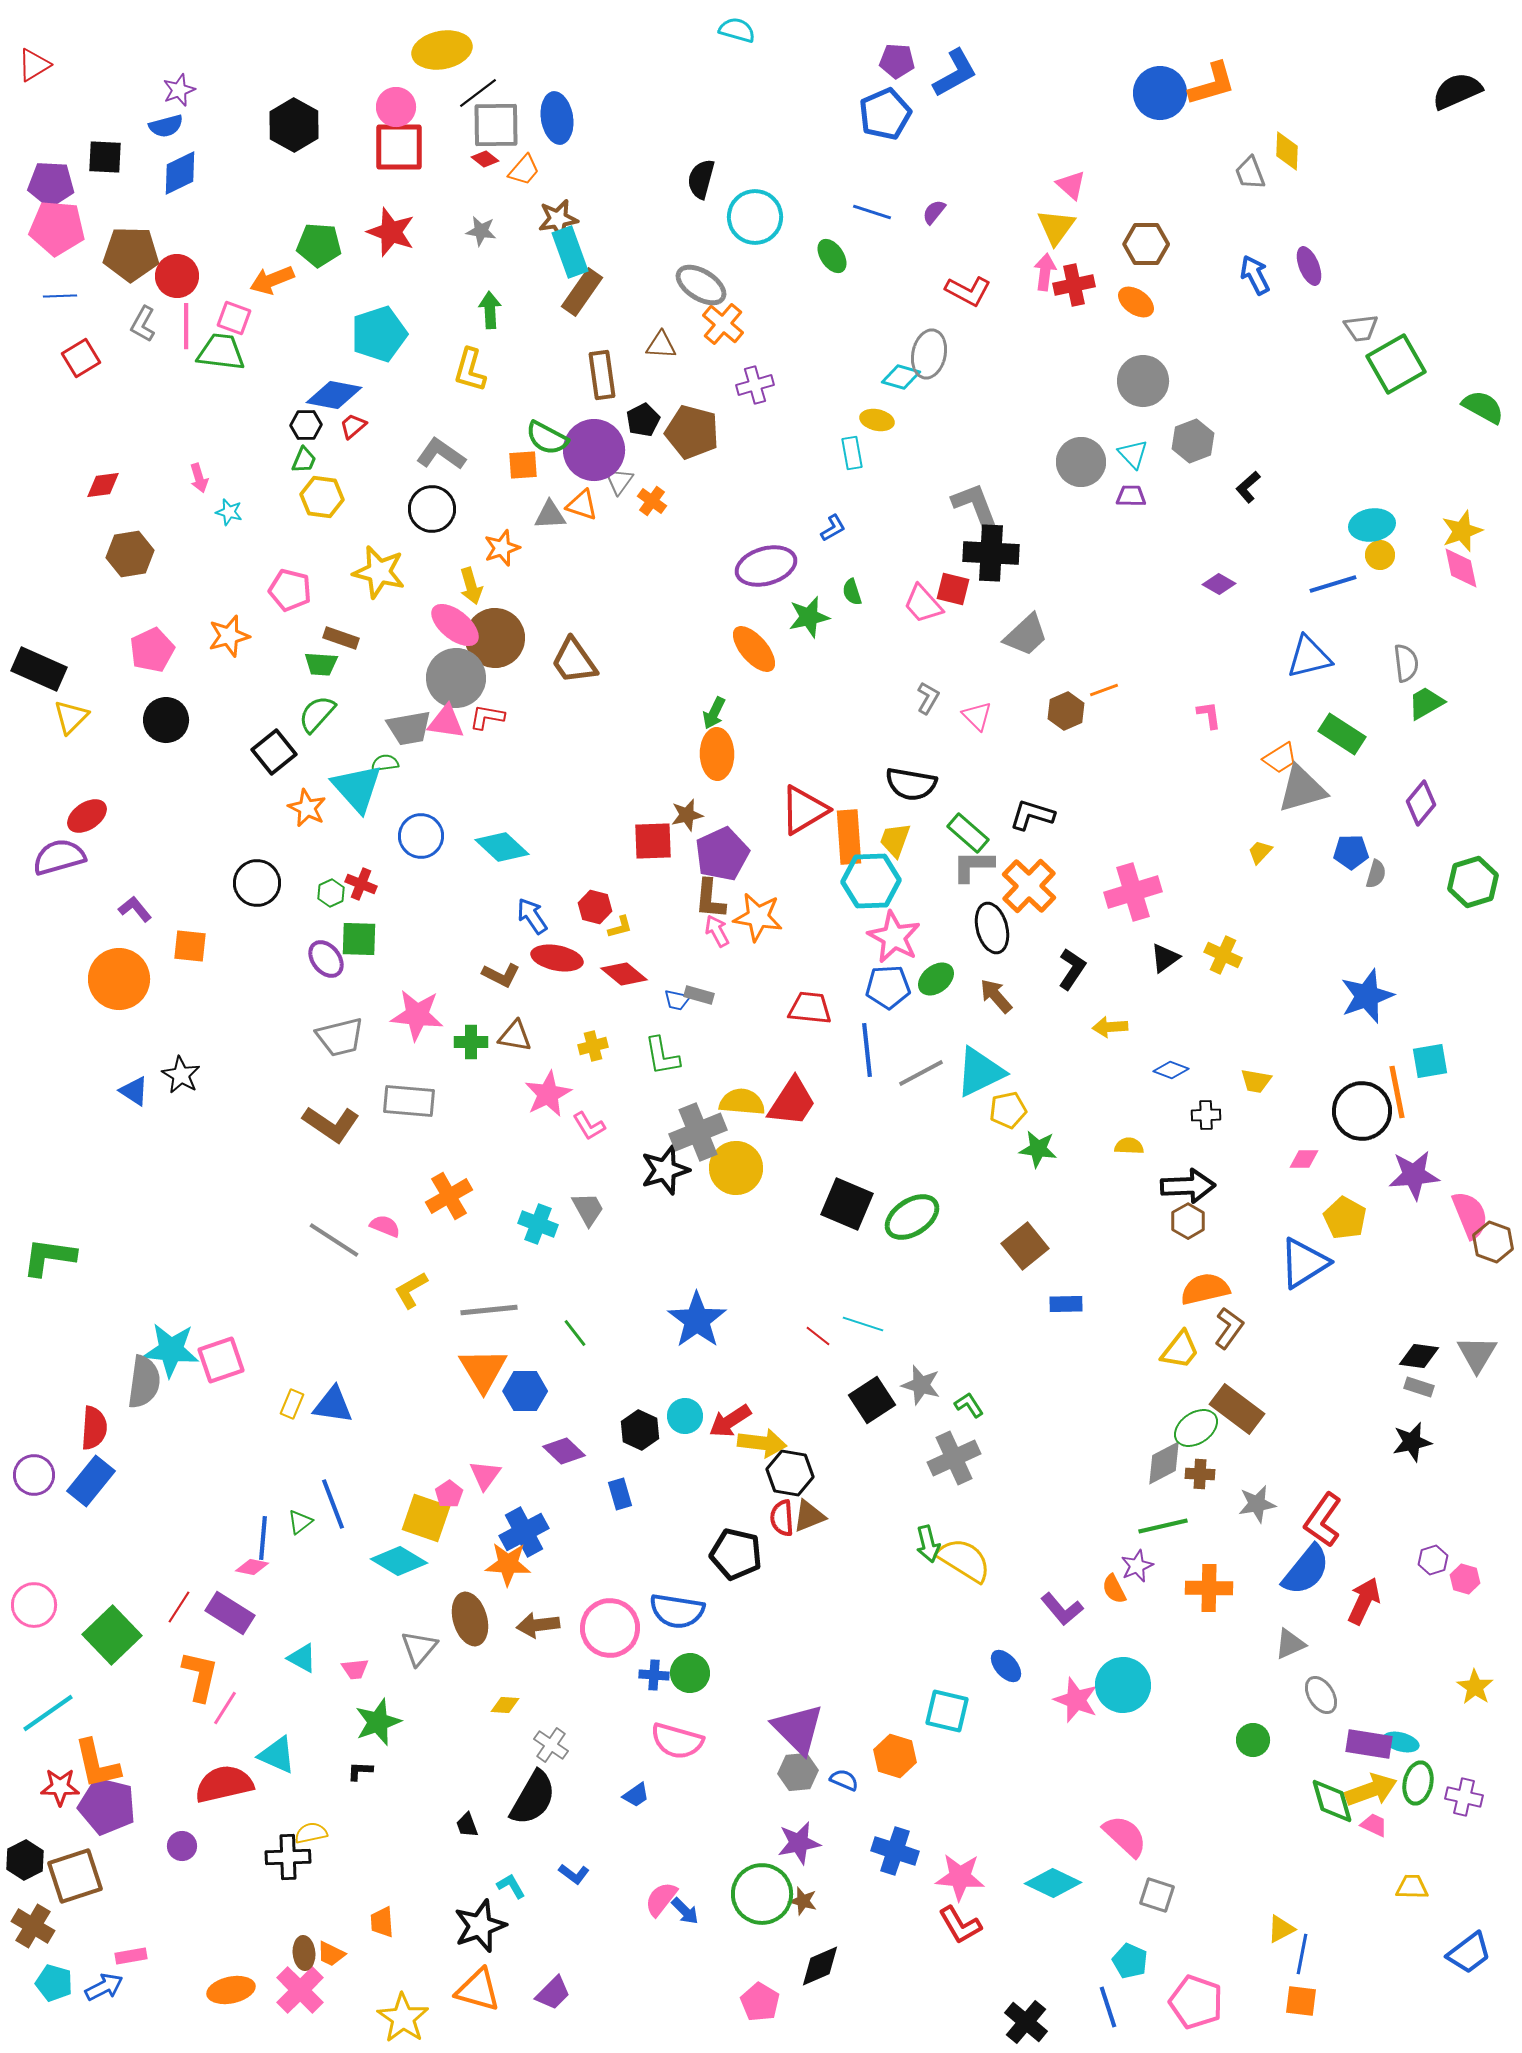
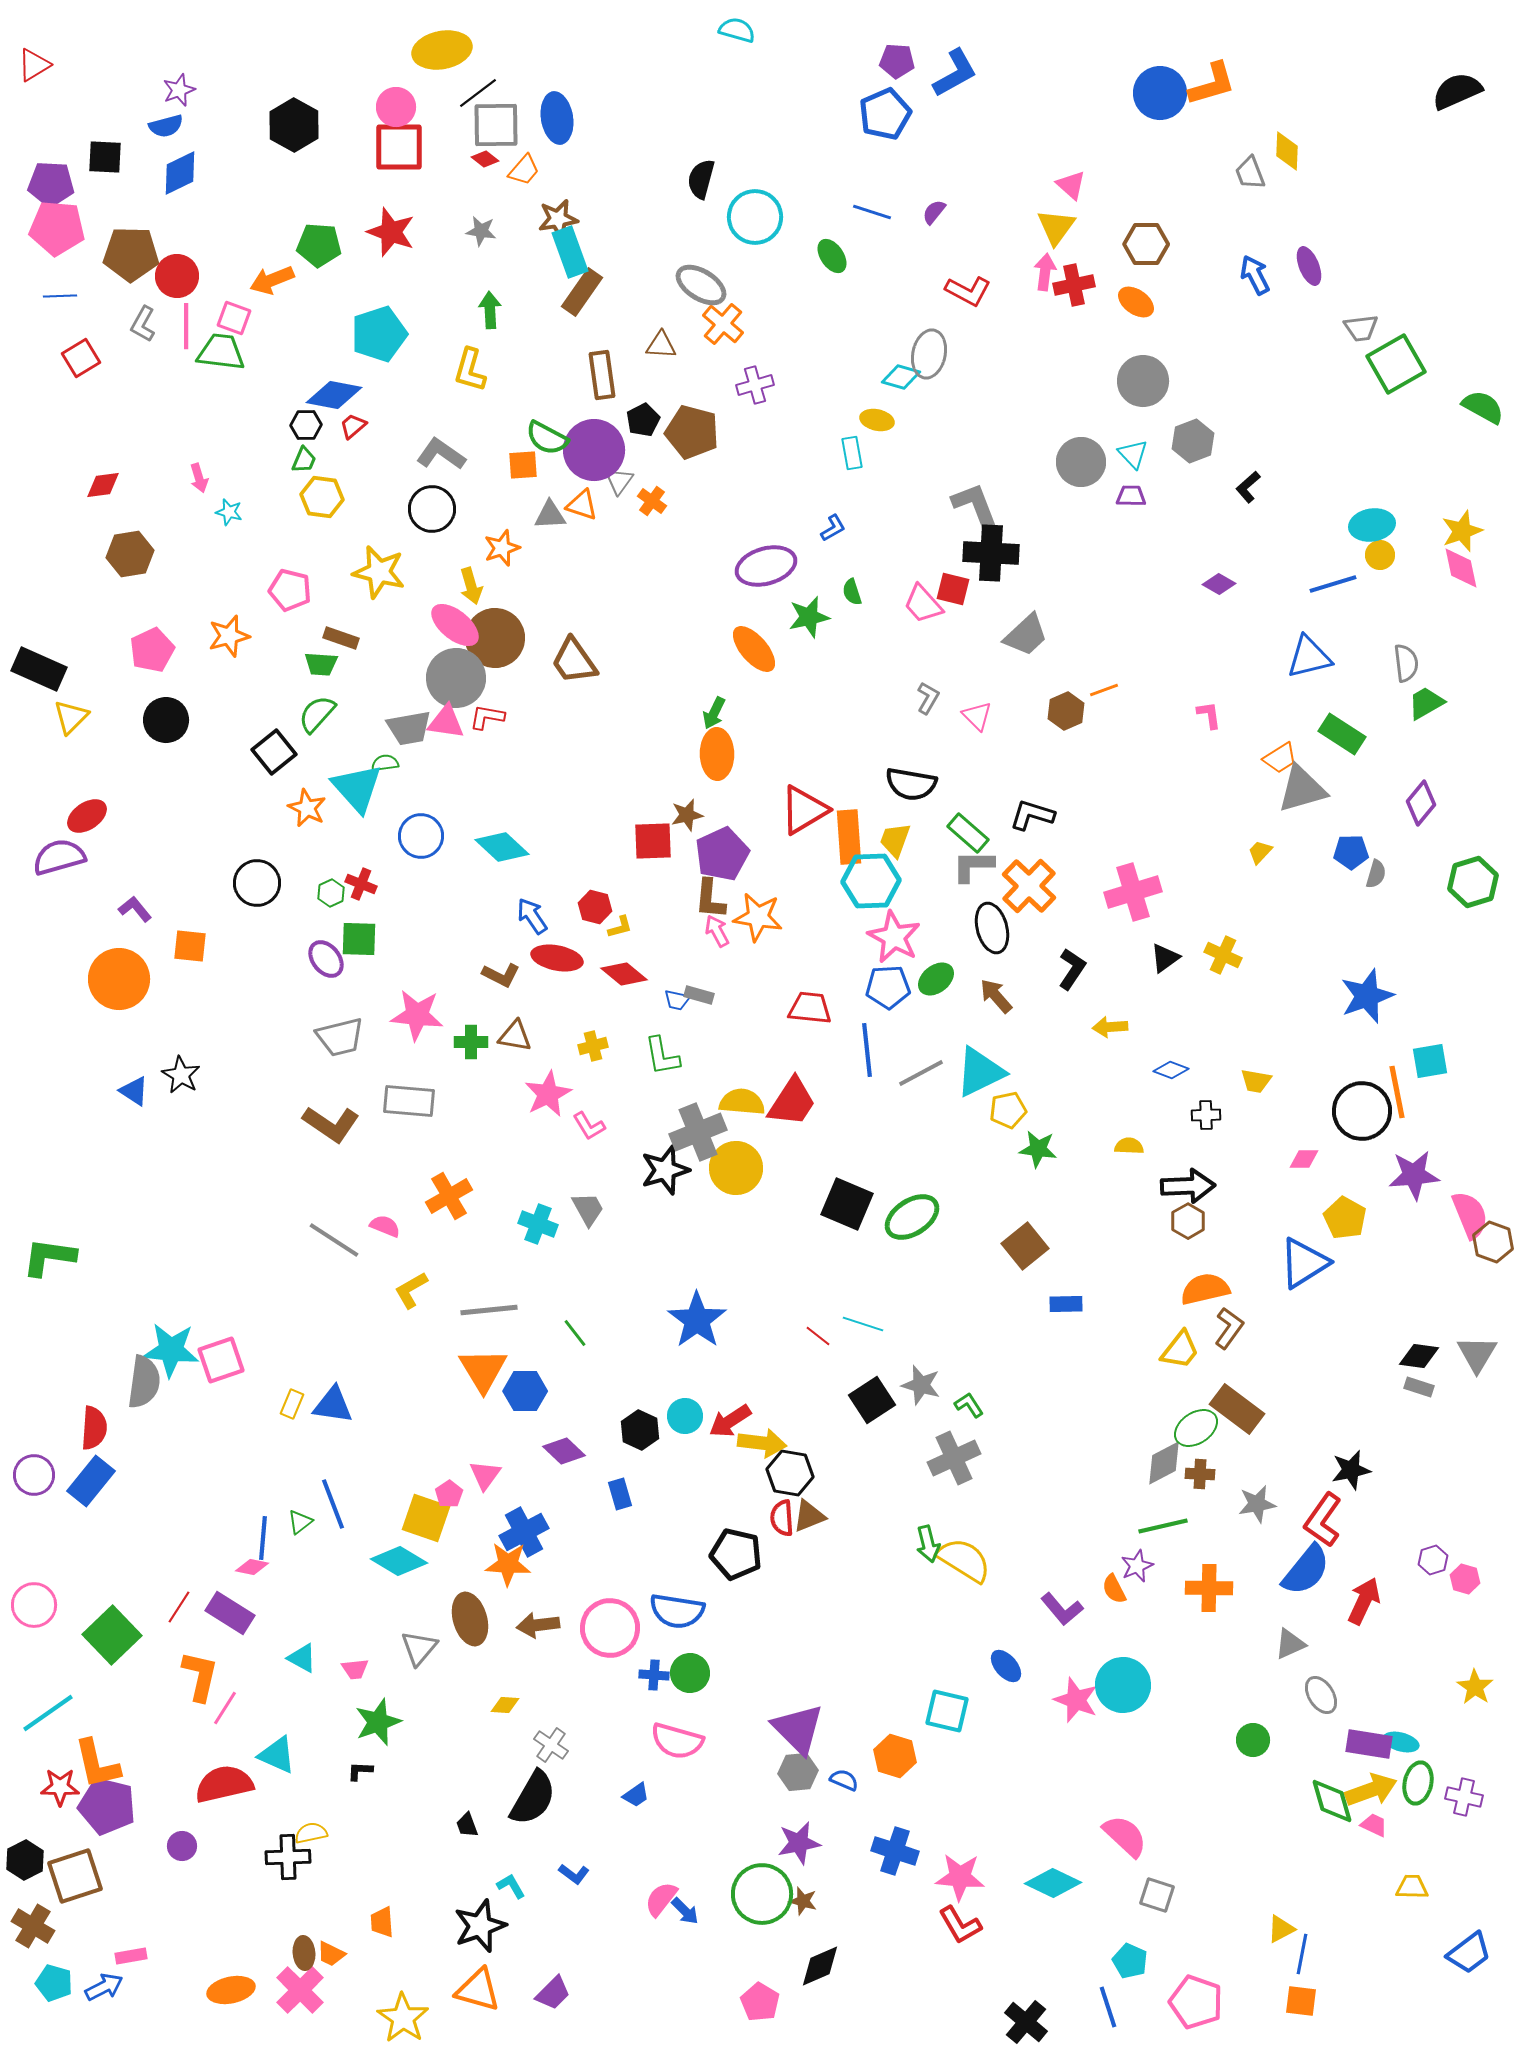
black star at (1412, 1442): moved 61 px left, 28 px down
